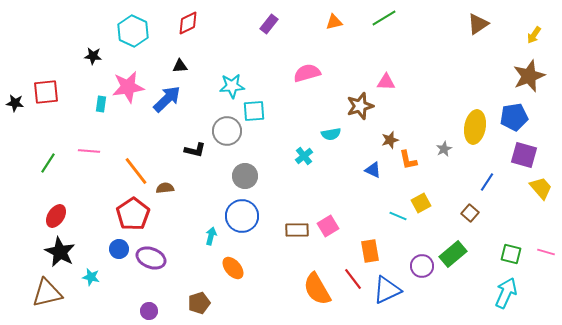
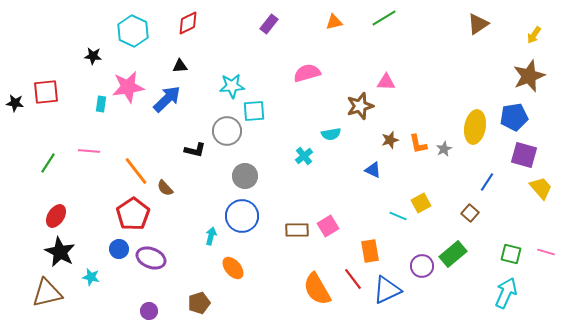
orange L-shape at (408, 160): moved 10 px right, 16 px up
brown semicircle at (165, 188): rotated 126 degrees counterclockwise
